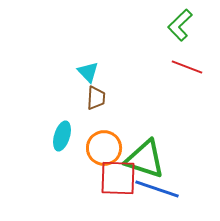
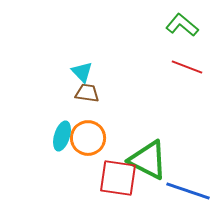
green L-shape: moved 2 px right; rotated 84 degrees clockwise
cyan triangle: moved 6 px left
brown trapezoid: moved 9 px left, 5 px up; rotated 85 degrees counterclockwise
orange circle: moved 16 px left, 10 px up
green triangle: moved 3 px right, 1 px down; rotated 9 degrees clockwise
red square: rotated 6 degrees clockwise
blue line: moved 31 px right, 2 px down
